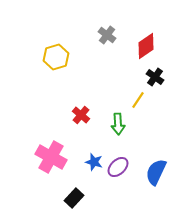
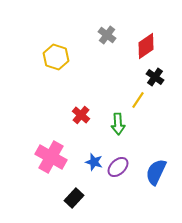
yellow hexagon: rotated 25 degrees counterclockwise
